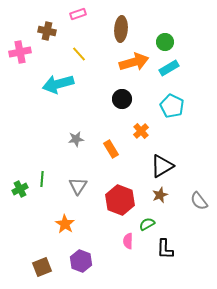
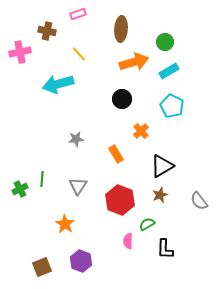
cyan rectangle: moved 3 px down
orange rectangle: moved 5 px right, 5 px down
